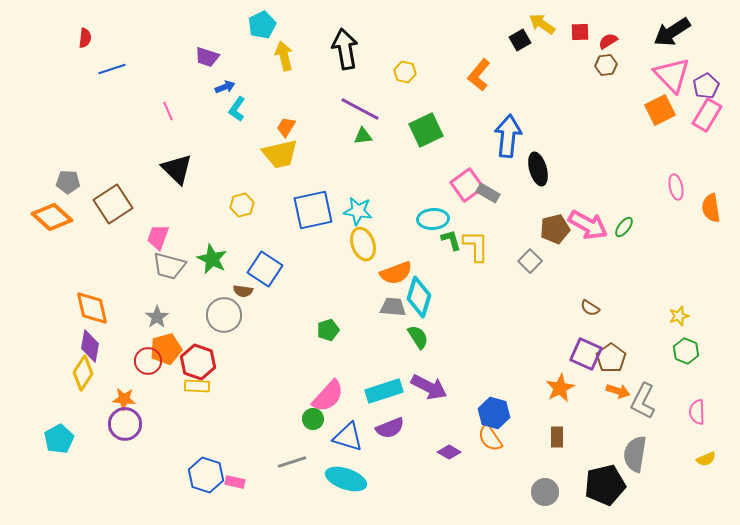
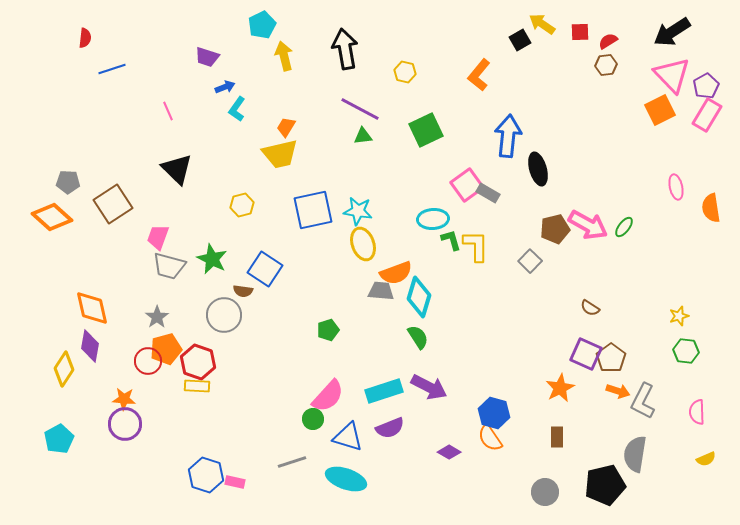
gray trapezoid at (393, 307): moved 12 px left, 16 px up
green hexagon at (686, 351): rotated 15 degrees counterclockwise
yellow diamond at (83, 373): moved 19 px left, 4 px up
